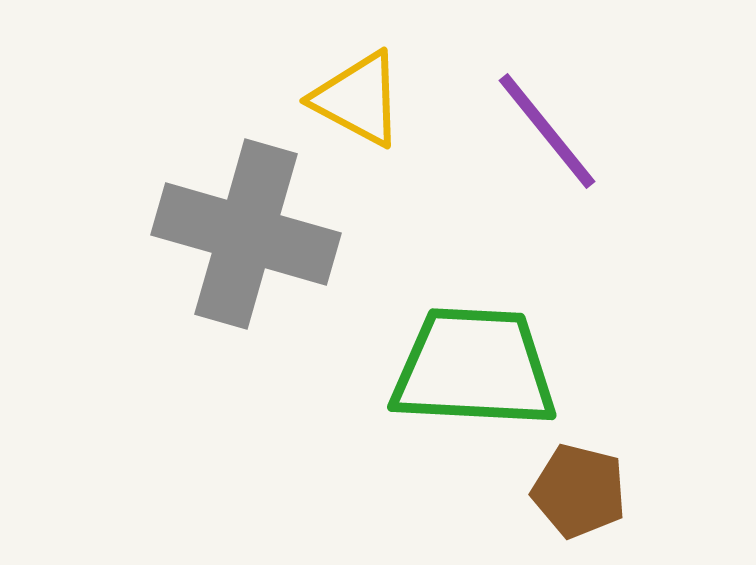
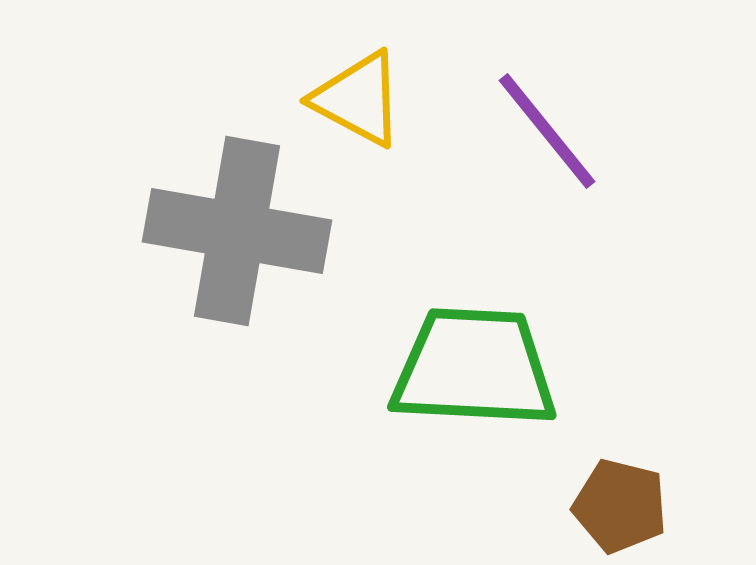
gray cross: moved 9 px left, 3 px up; rotated 6 degrees counterclockwise
brown pentagon: moved 41 px right, 15 px down
